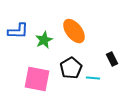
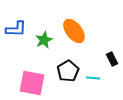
blue L-shape: moved 2 px left, 2 px up
black pentagon: moved 3 px left, 3 px down
pink square: moved 5 px left, 4 px down
